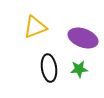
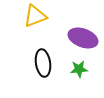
yellow triangle: moved 11 px up
black ellipse: moved 6 px left, 5 px up
